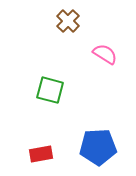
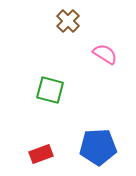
red rectangle: rotated 10 degrees counterclockwise
